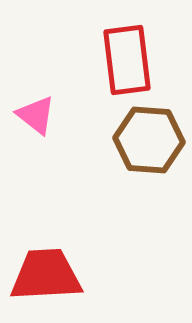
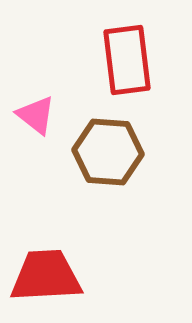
brown hexagon: moved 41 px left, 12 px down
red trapezoid: moved 1 px down
